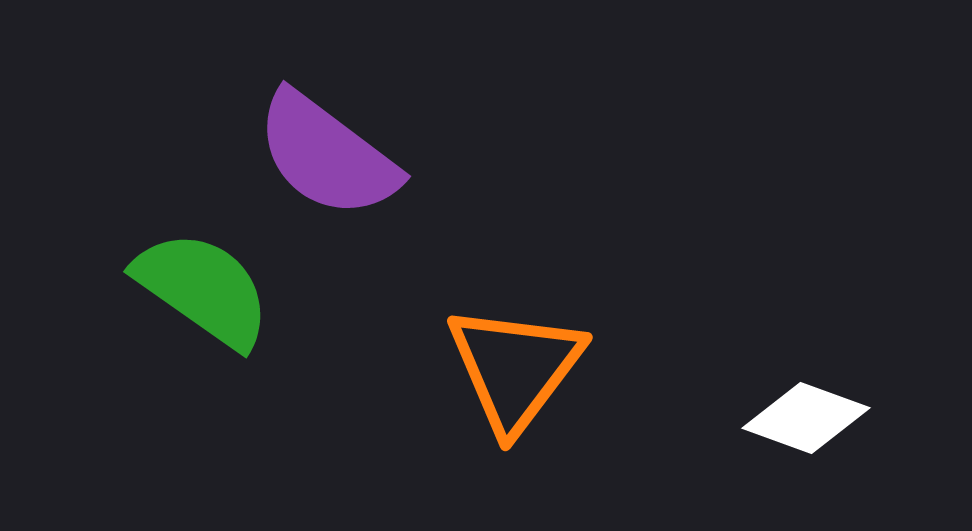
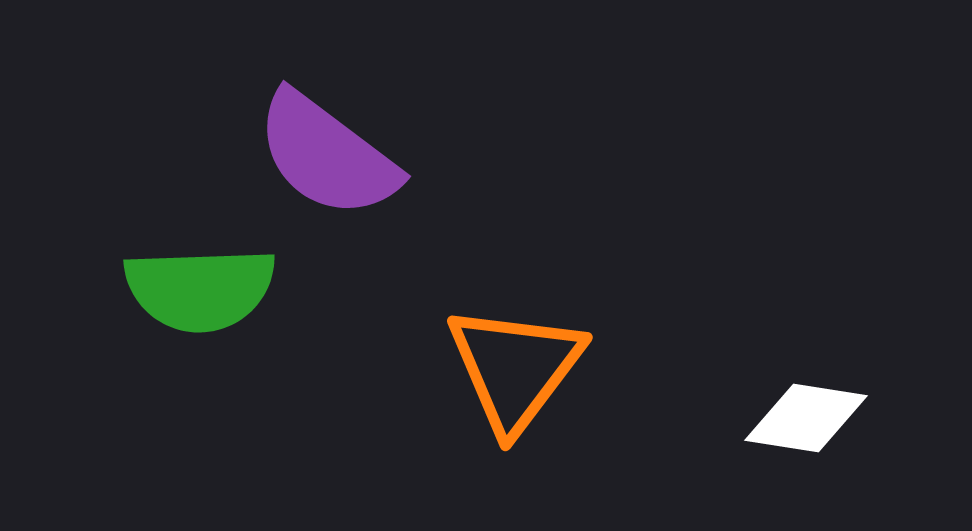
green semicircle: moved 3 px left; rotated 143 degrees clockwise
white diamond: rotated 11 degrees counterclockwise
